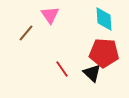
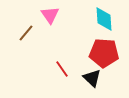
black triangle: moved 5 px down
